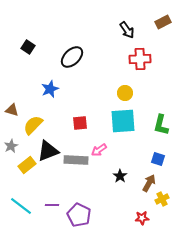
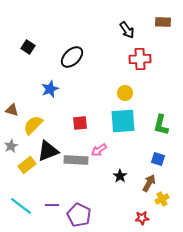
brown rectangle: rotated 28 degrees clockwise
